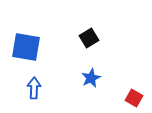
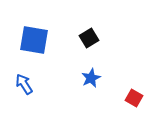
blue square: moved 8 px right, 7 px up
blue arrow: moved 10 px left, 4 px up; rotated 35 degrees counterclockwise
